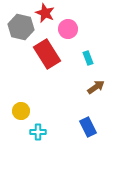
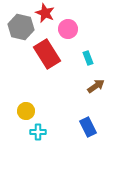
brown arrow: moved 1 px up
yellow circle: moved 5 px right
